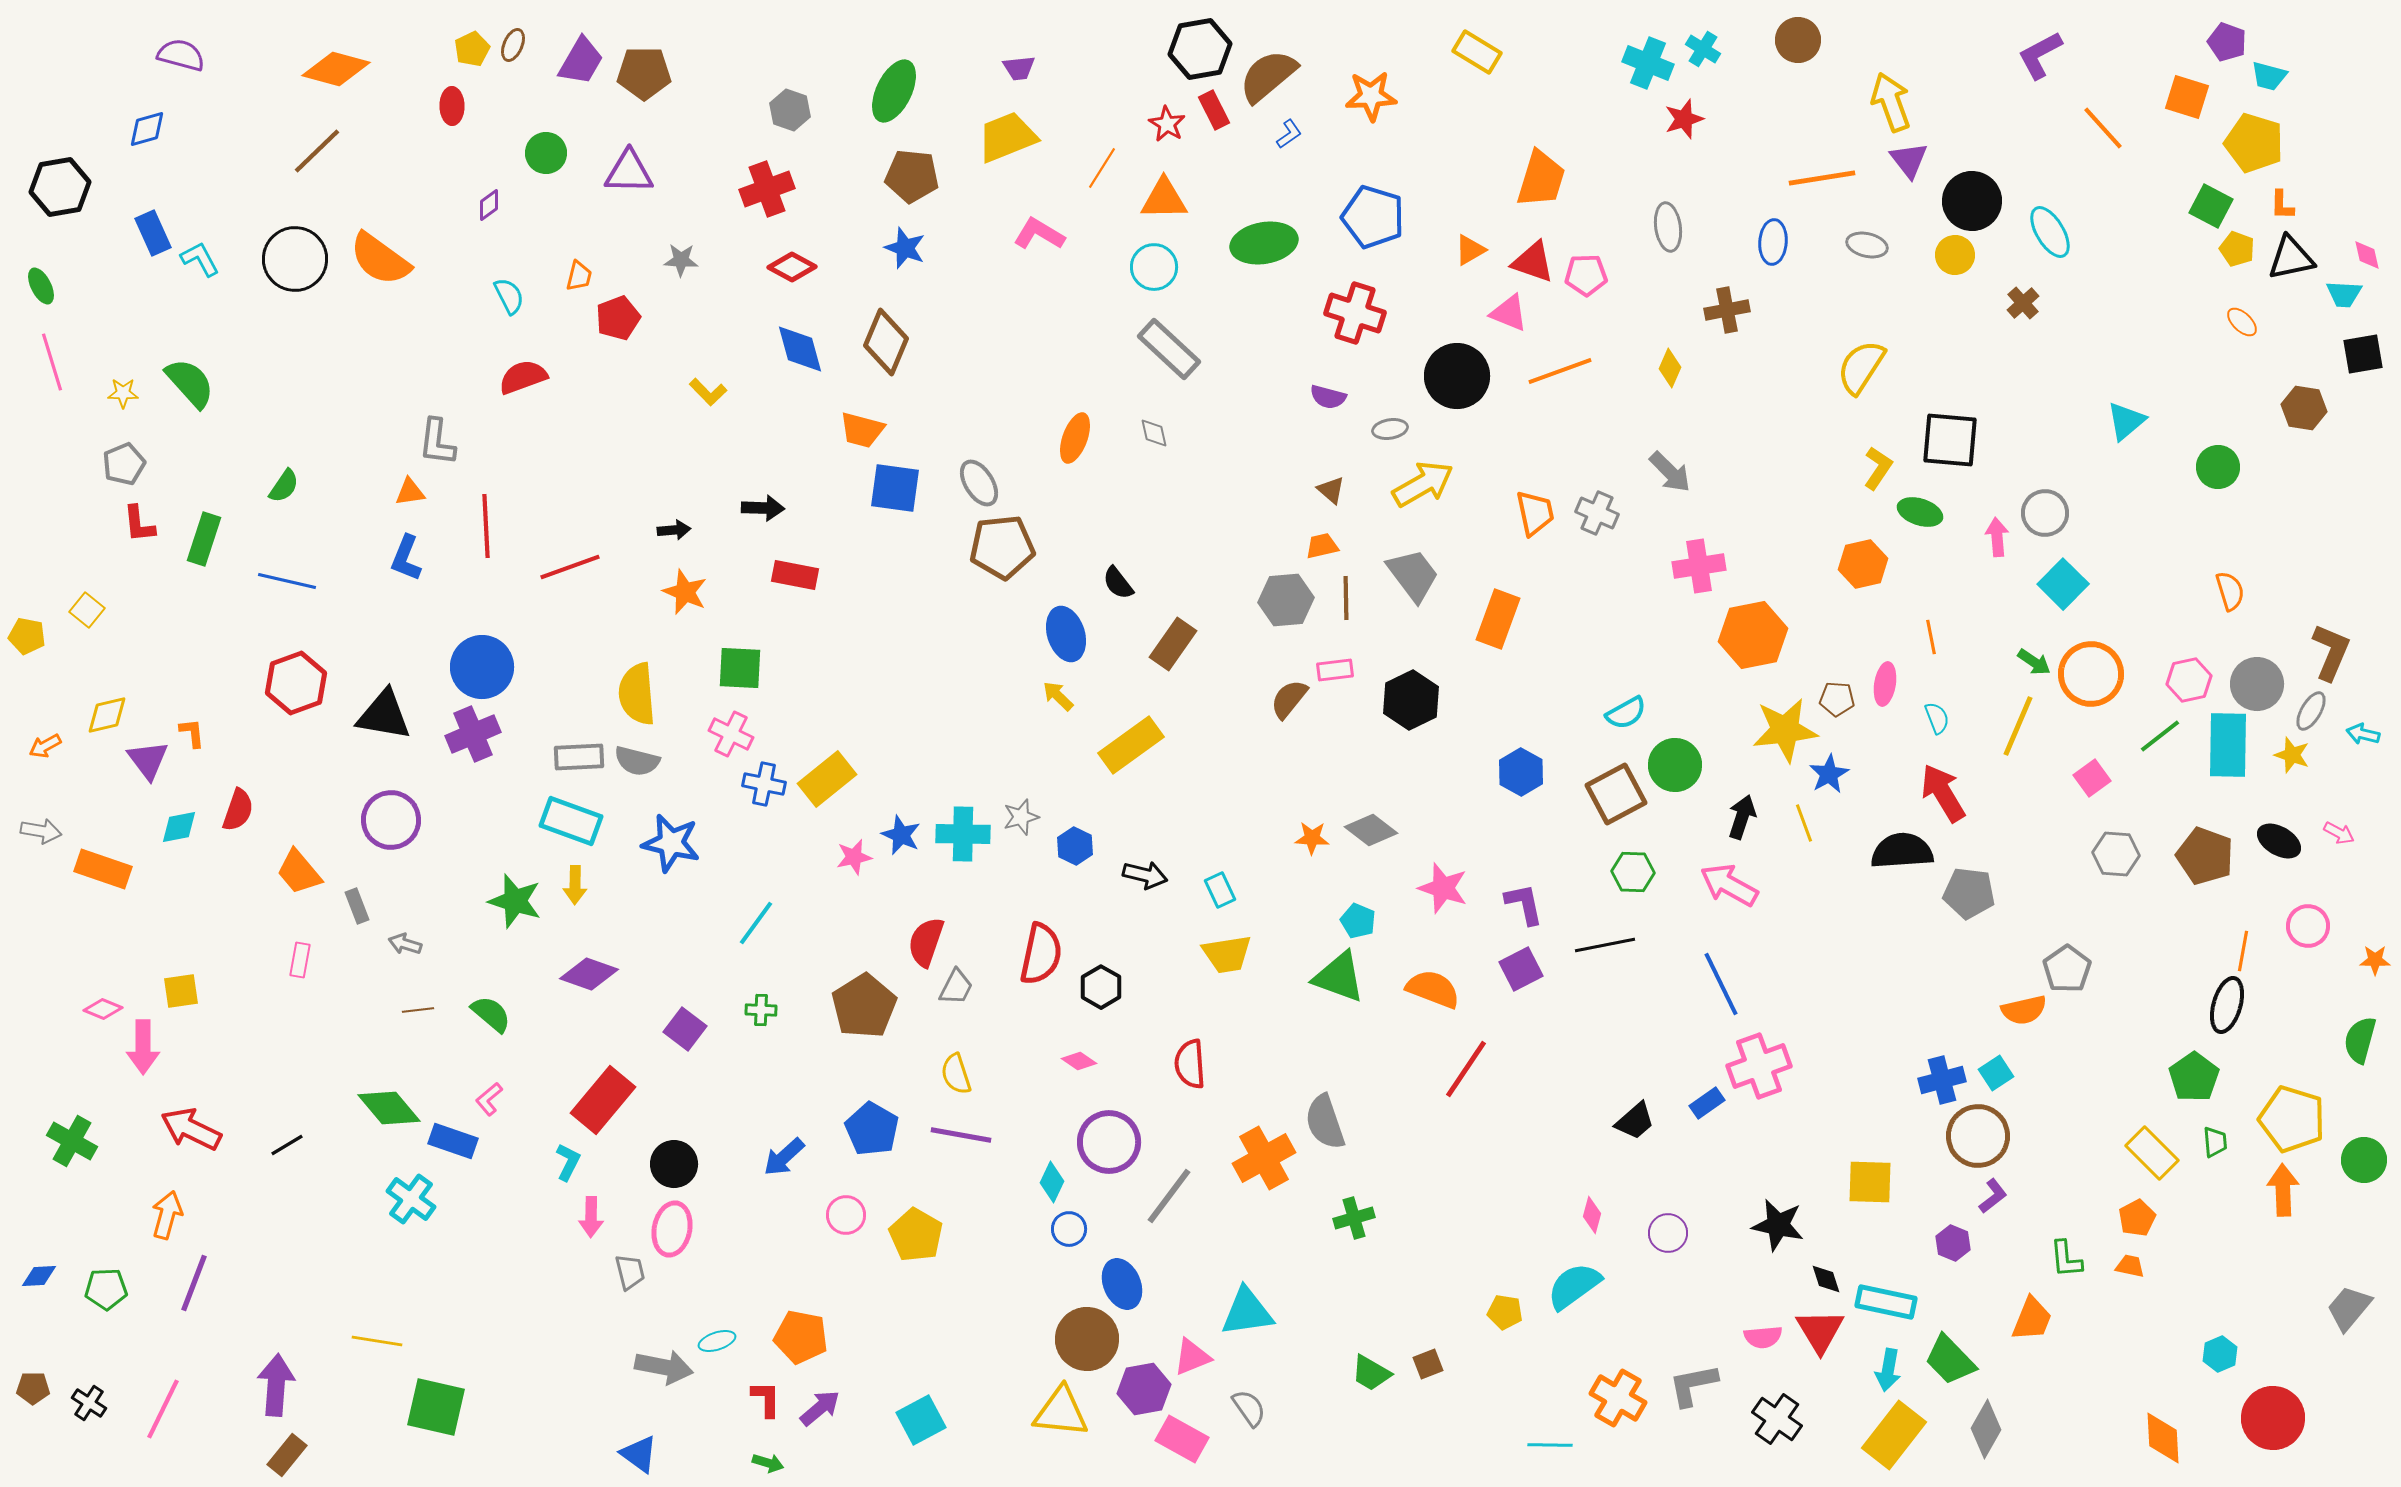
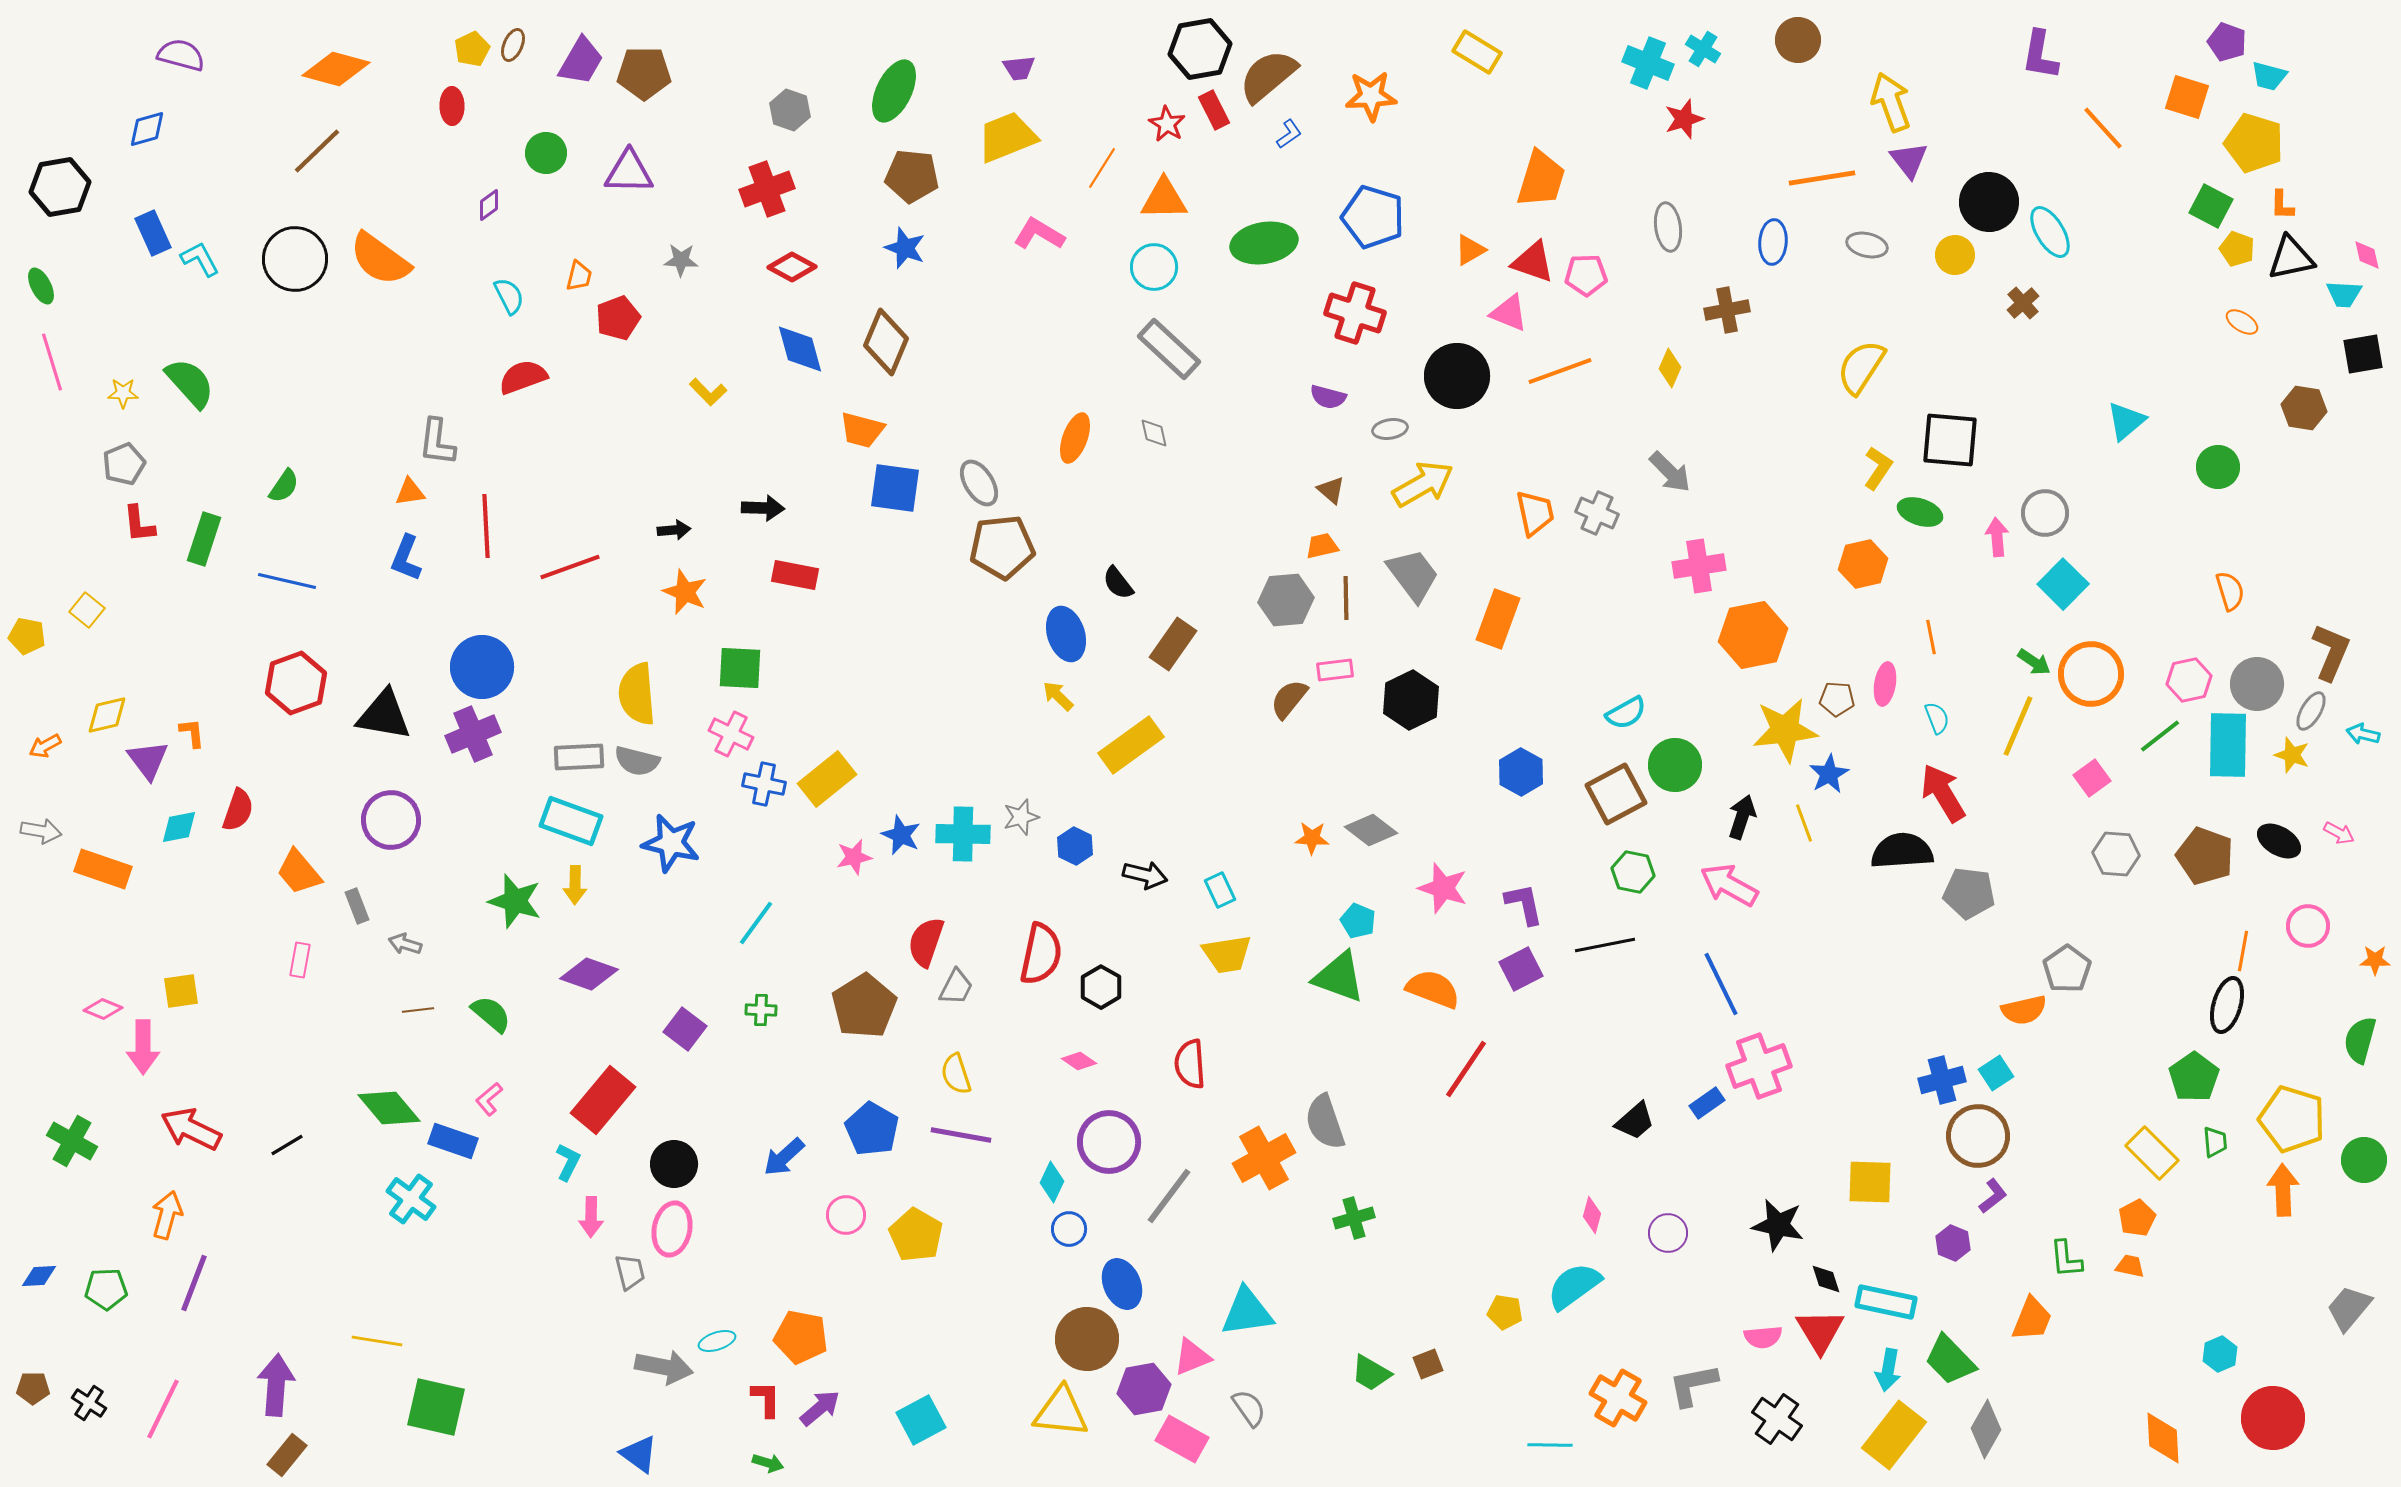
purple L-shape at (2040, 55): rotated 52 degrees counterclockwise
black circle at (1972, 201): moved 17 px right, 1 px down
orange ellipse at (2242, 322): rotated 12 degrees counterclockwise
green hexagon at (1633, 872): rotated 9 degrees clockwise
